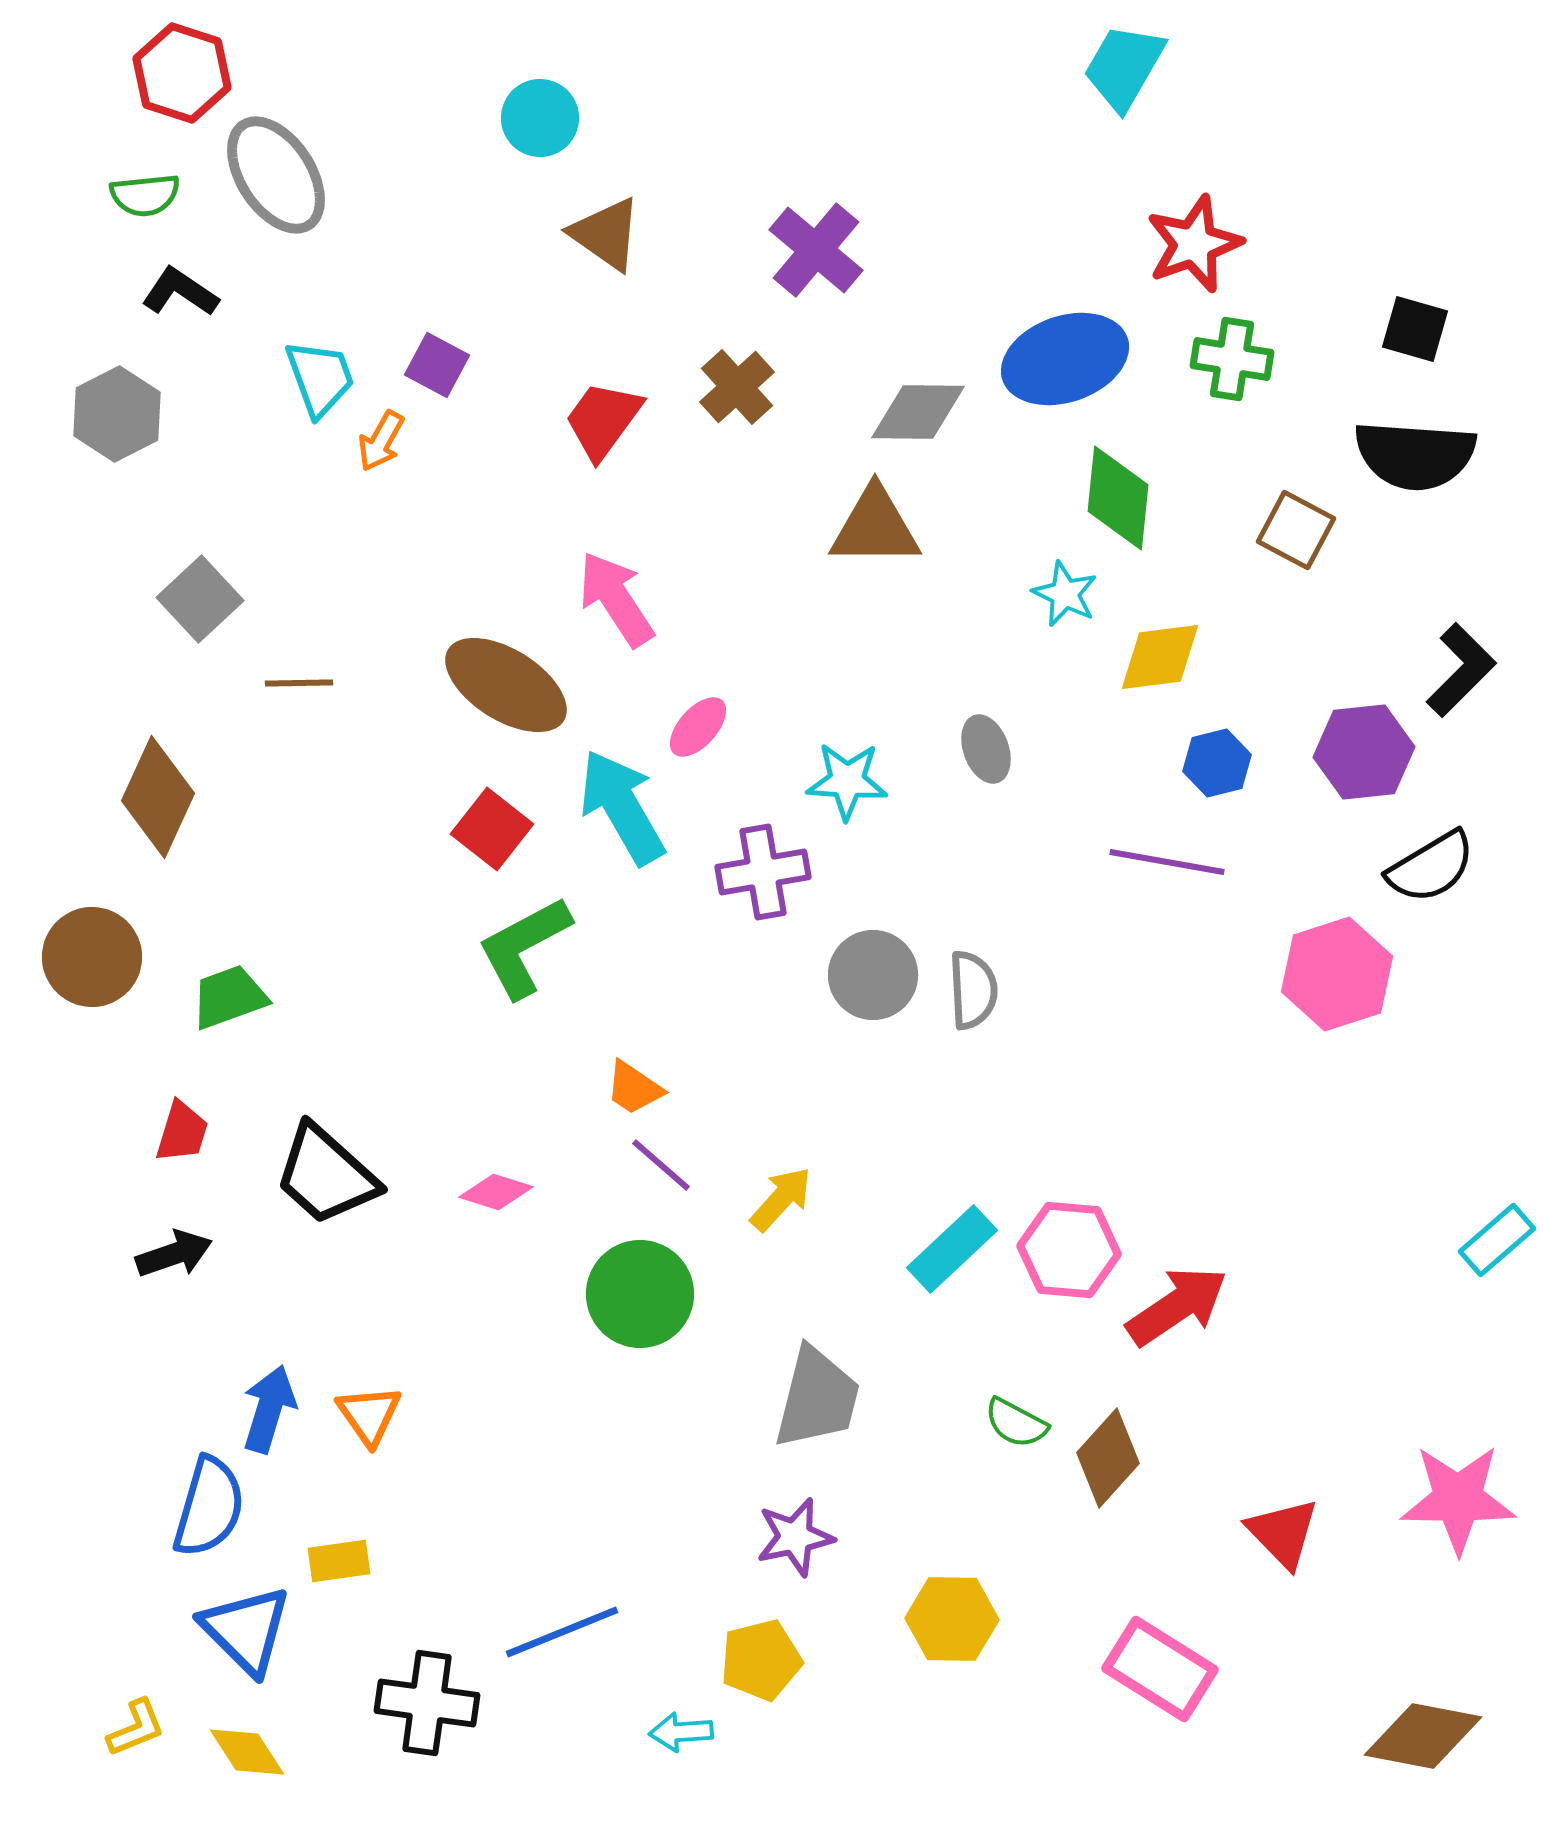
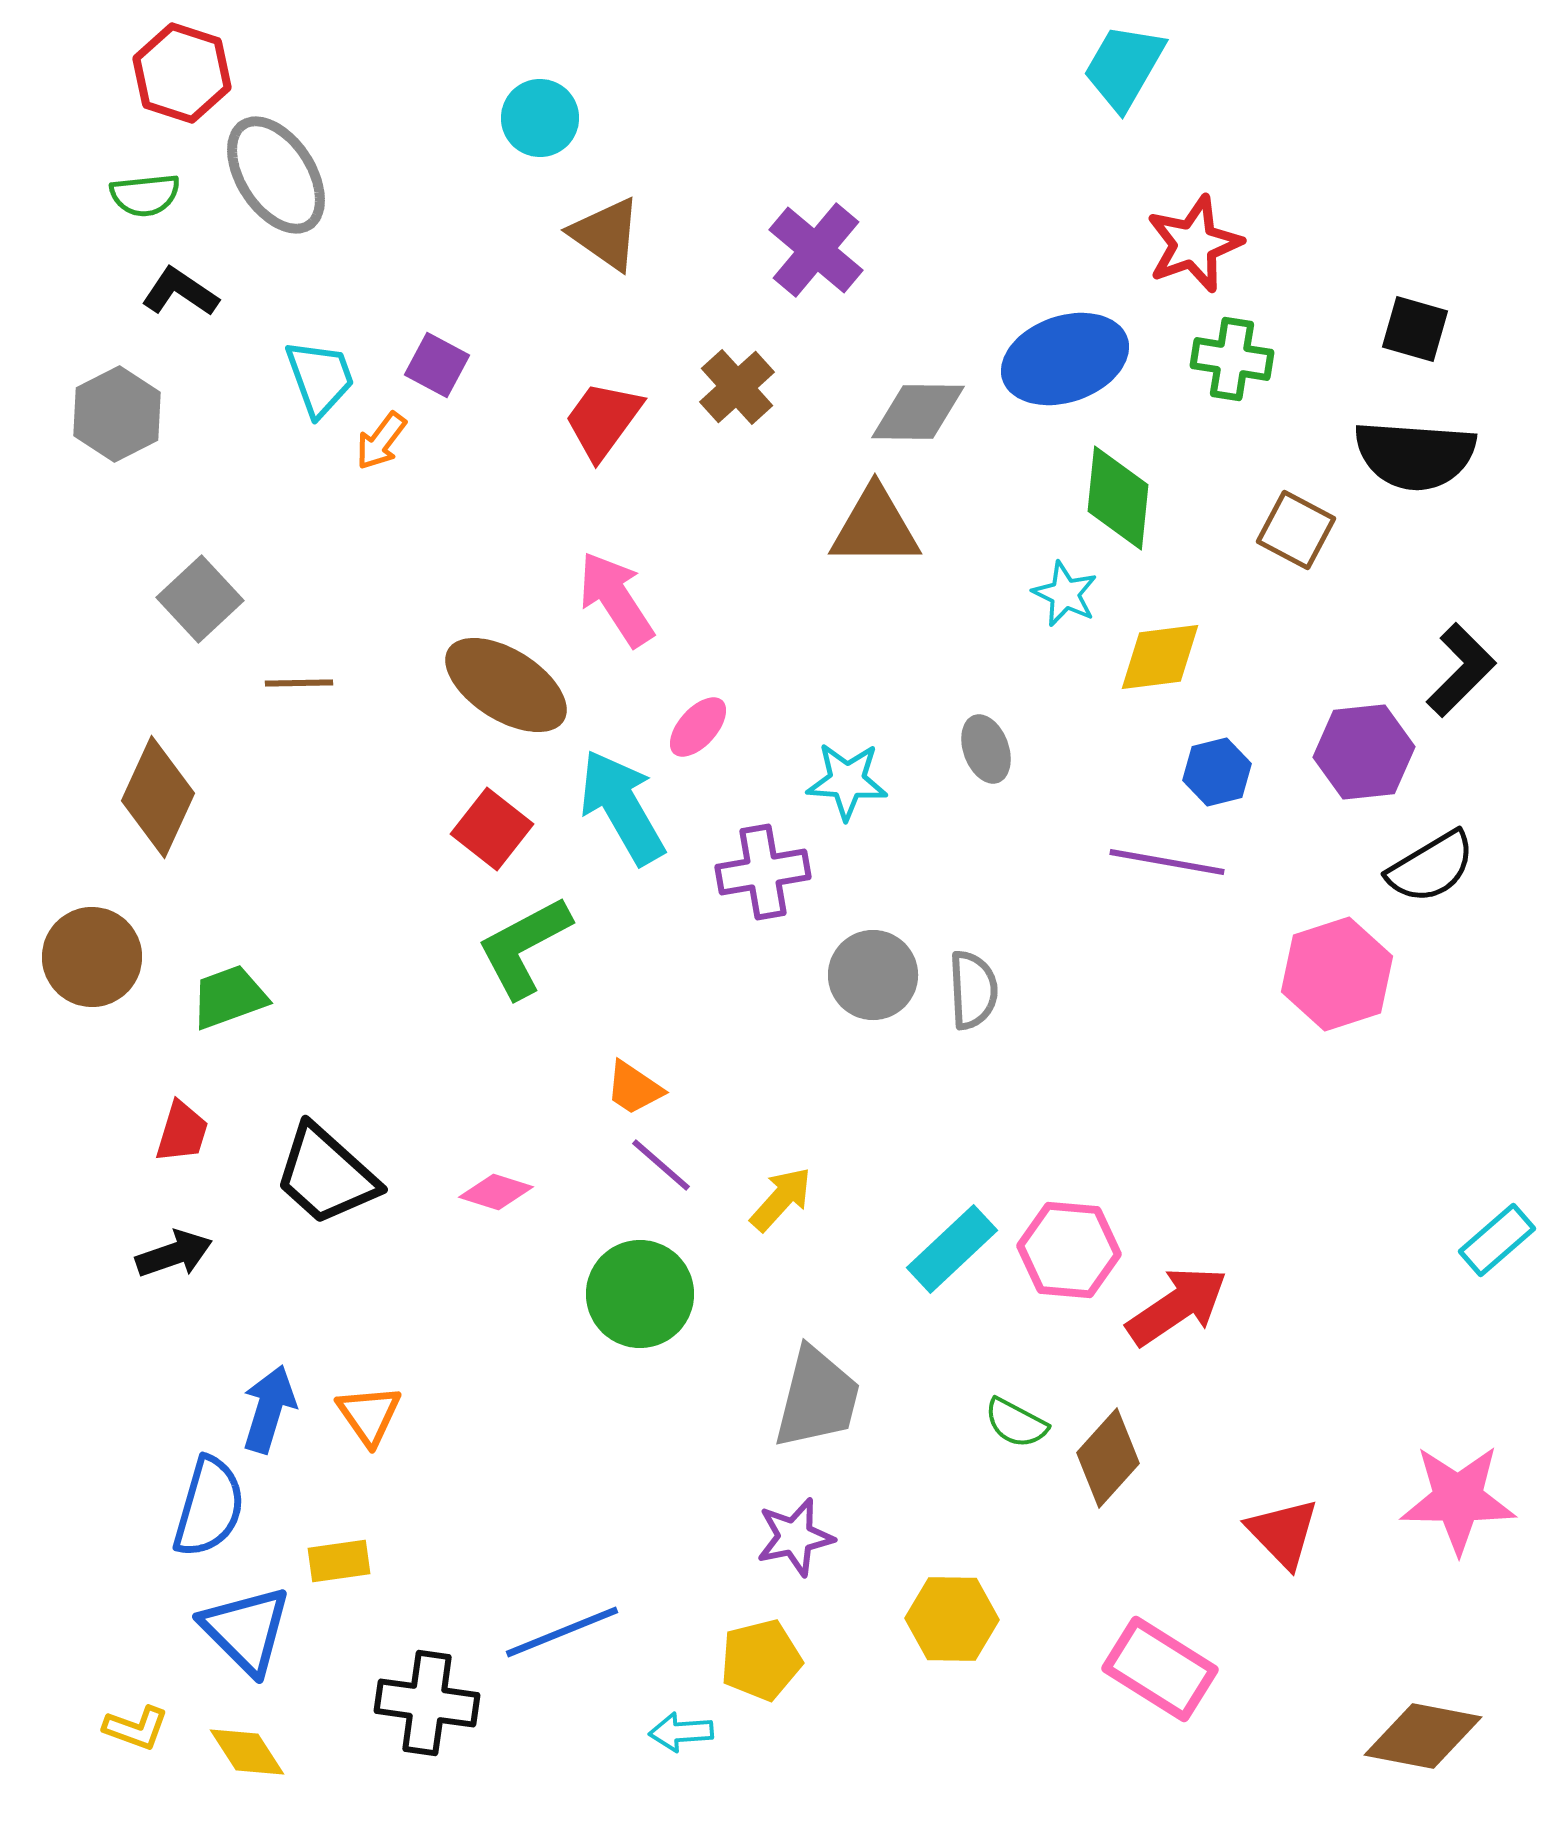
orange arrow at (381, 441): rotated 8 degrees clockwise
blue hexagon at (1217, 763): moved 9 px down
yellow L-shape at (136, 1728): rotated 42 degrees clockwise
